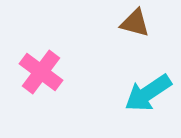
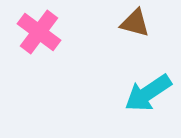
pink cross: moved 2 px left, 40 px up
